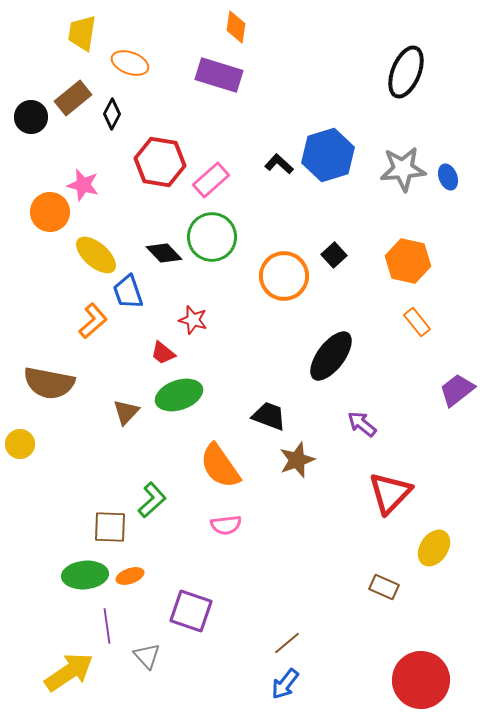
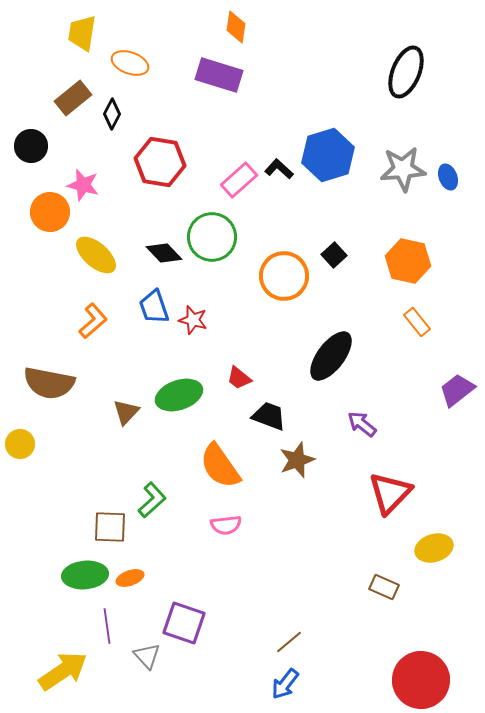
black circle at (31, 117): moved 29 px down
black L-shape at (279, 164): moved 5 px down
pink rectangle at (211, 180): moved 28 px right
blue trapezoid at (128, 292): moved 26 px right, 15 px down
red trapezoid at (163, 353): moved 76 px right, 25 px down
yellow ellipse at (434, 548): rotated 39 degrees clockwise
orange ellipse at (130, 576): moved 2 px down
purple square at (191, 611): moved 7 px left, 12 px down
brown line at (287, 643): moved 2 px right, 1 px up
yellow arrow at (69, 672): moved 6 px left, 1 px up
